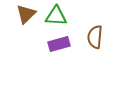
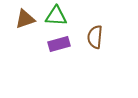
brown triangle: moved 1 px left, 5 px down; rotated 25 degrees clockwise
